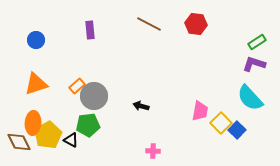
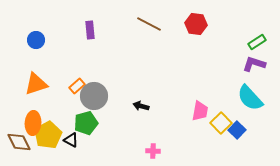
green pentagon: moved 2 px left, 2 px up; rotated 10 degrees counterclockwise
